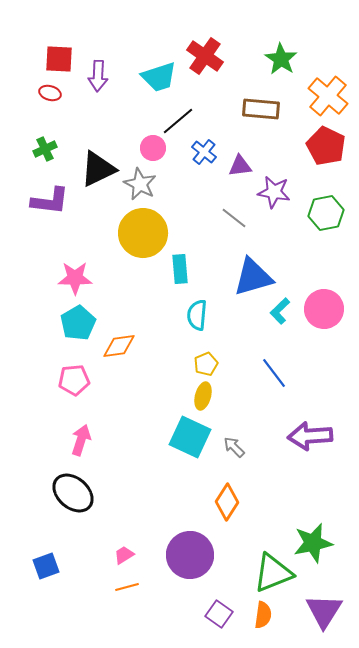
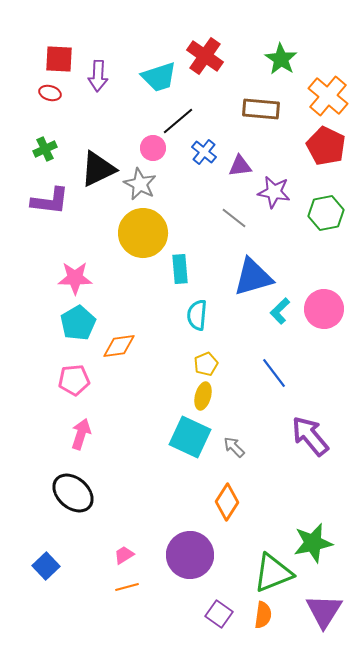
purple arrow at (310, 436): rotated 54 degrees clockwise
pink arrow at (81, 440): moved 6 px up
blue square at (46, 566): rotated 24 degrees counterclockwise
